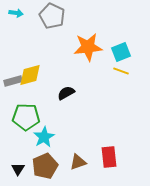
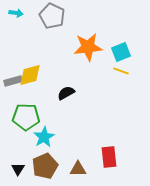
brown triangle: moved 7 px down; rotated 18 degrees clockwise
